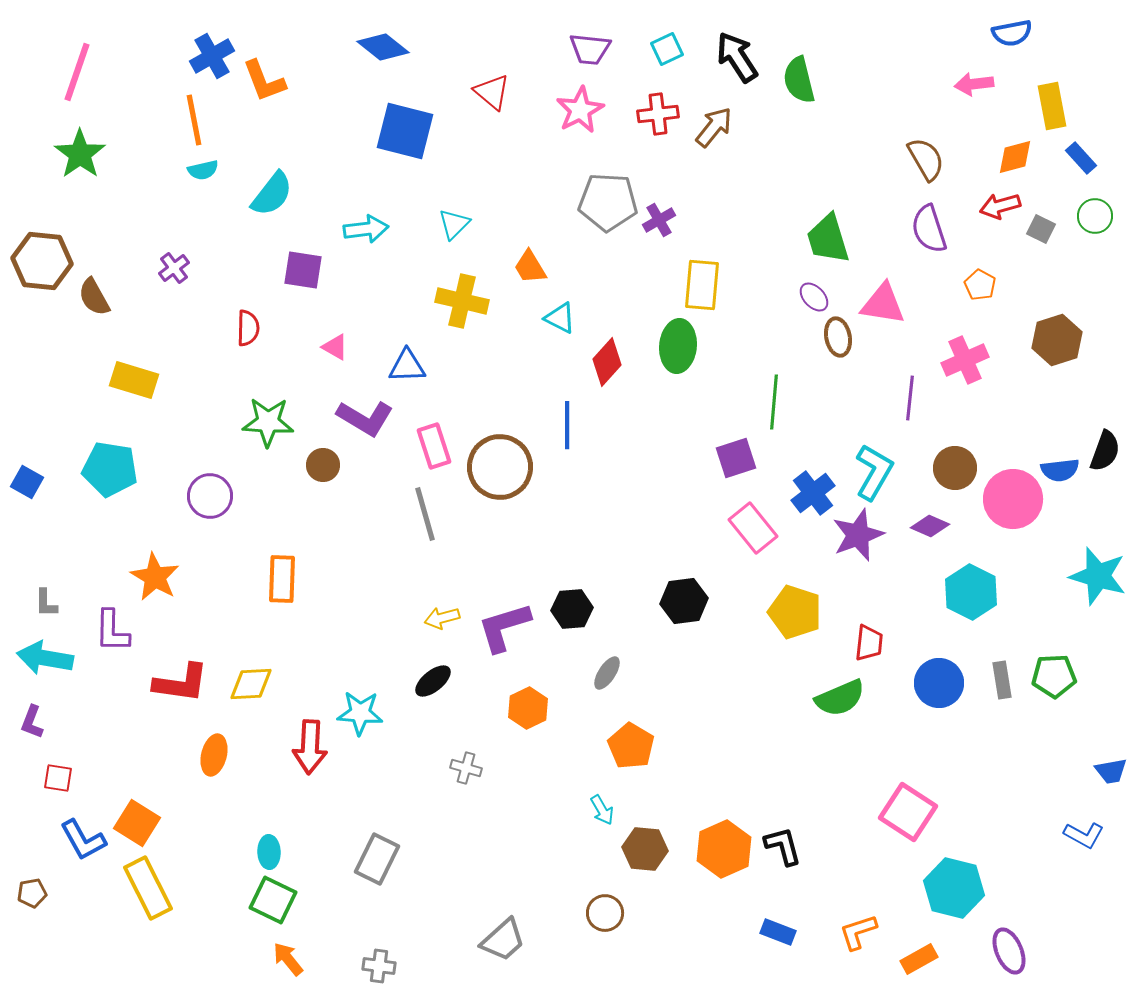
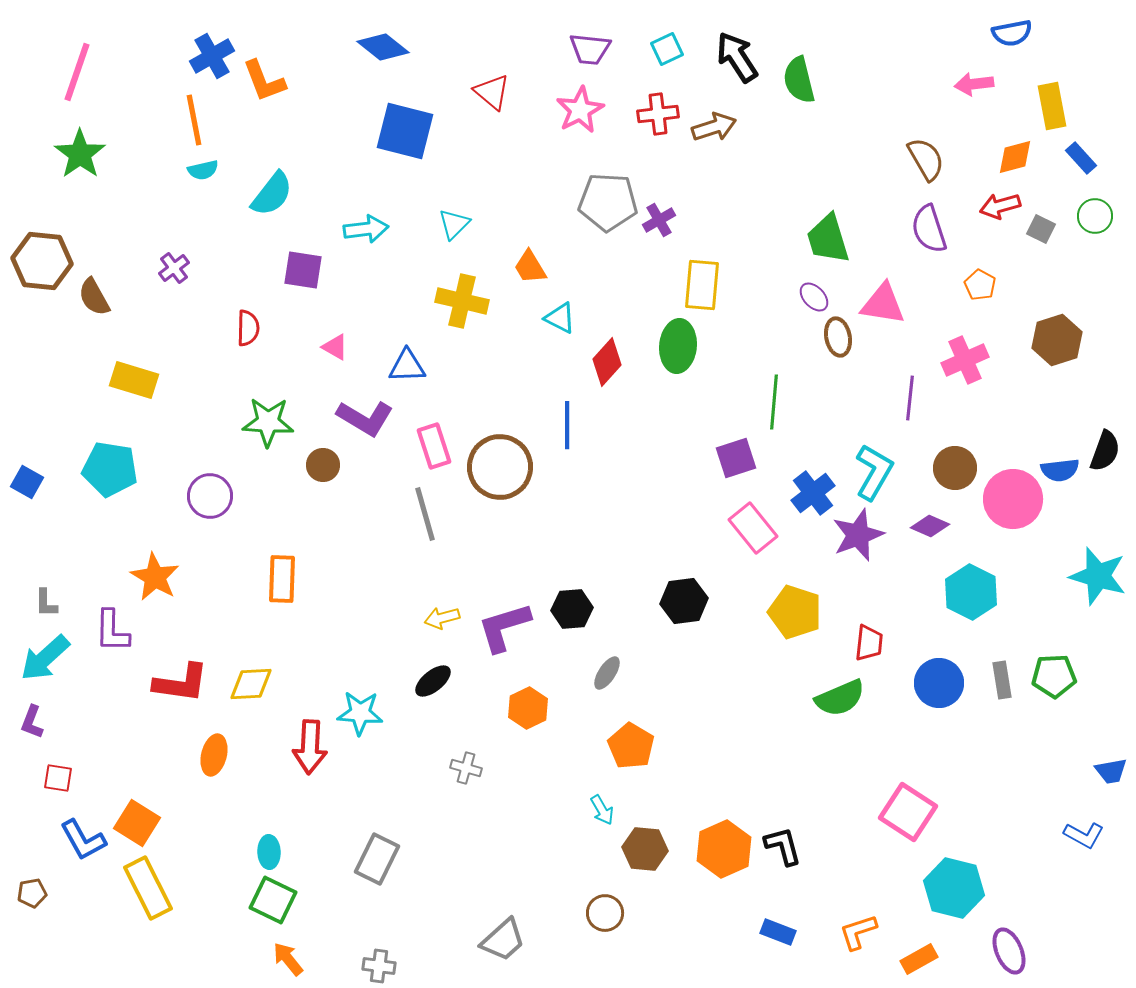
brown arrow at (714, 127): rotated 33 degrees clockwise
cyan arrow at (45, 658): rotated 52 degrees counterclockwise
